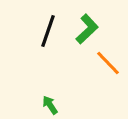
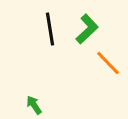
black line: moved 2 px right, 2 px up; rotated 28 degrees counterclockwise
green arrow: moved 16 px left
